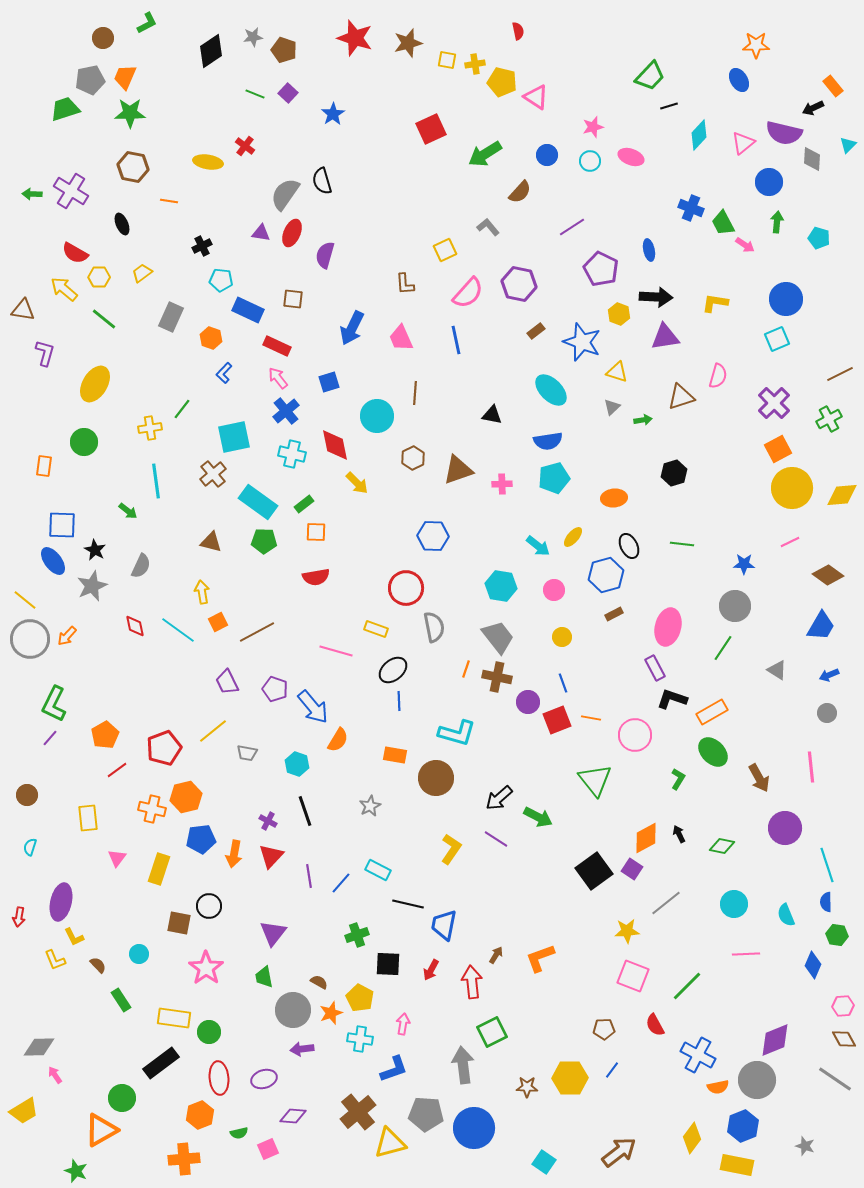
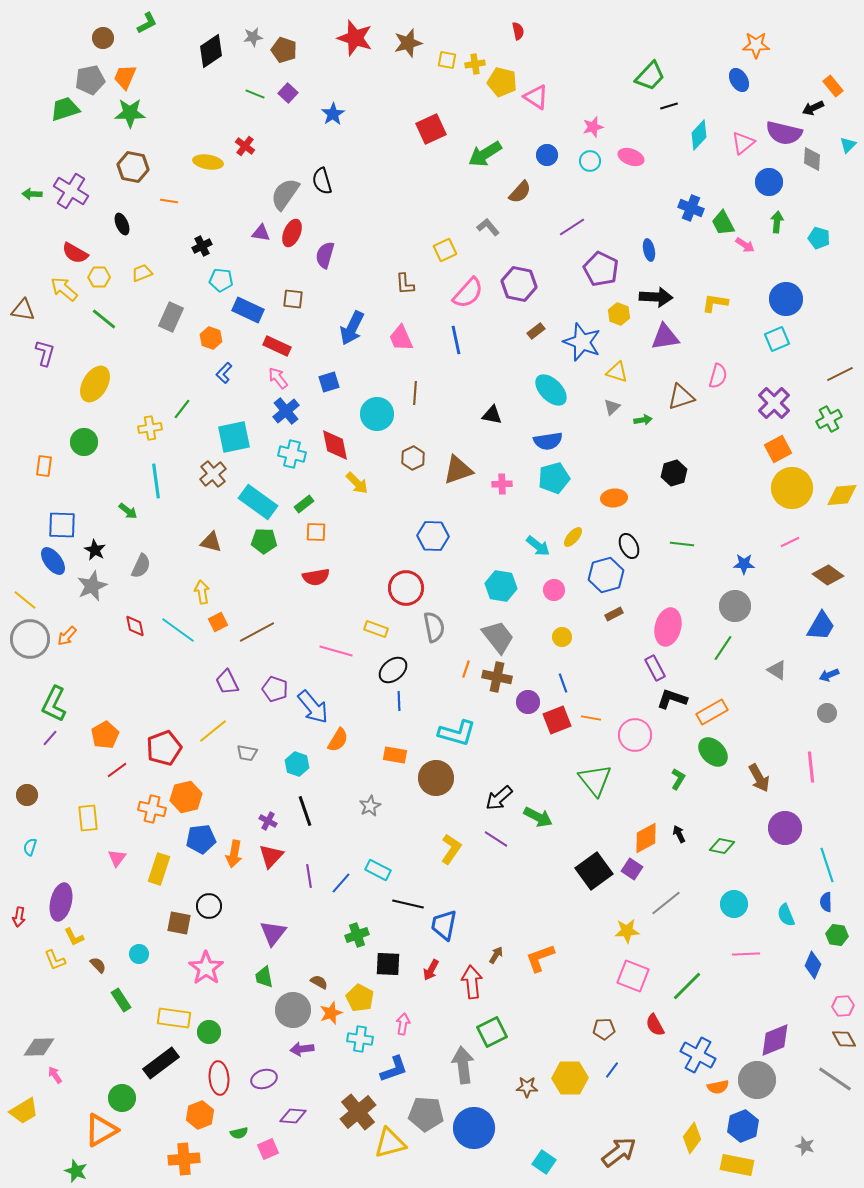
yellow trapezoid at (142, 273): rotated 15 degrees clockwise
cyan circle at (377, 416): moved 2 px up
